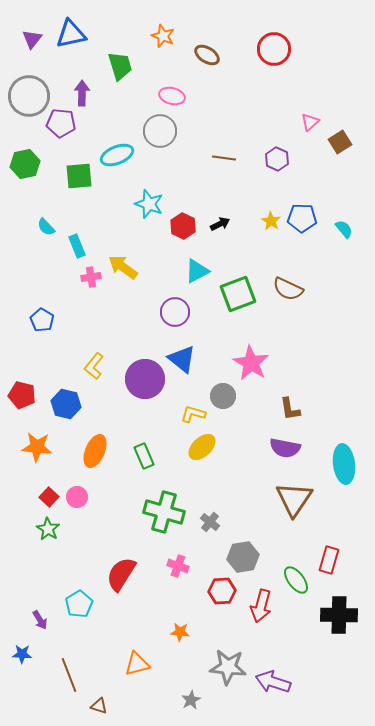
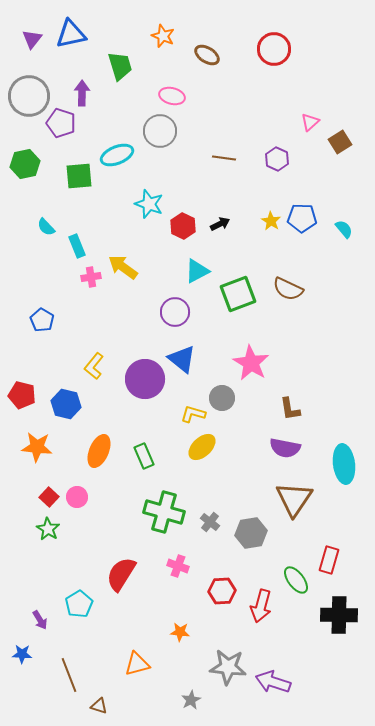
purple pentagon at (61, 123): rotated 12 degrees clockwise
gray circle at (223, 396): moved 1 px left, 2 px down
orange ellipse at (95, 451): moved 4 px right
gray hexagon at (243, 557): moved 8 px right, 24 px up
